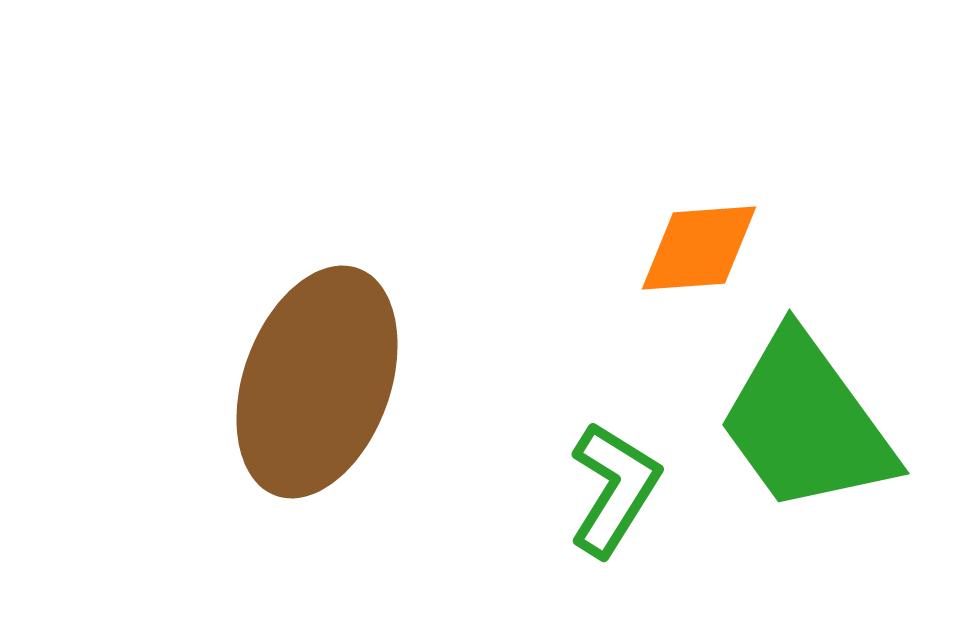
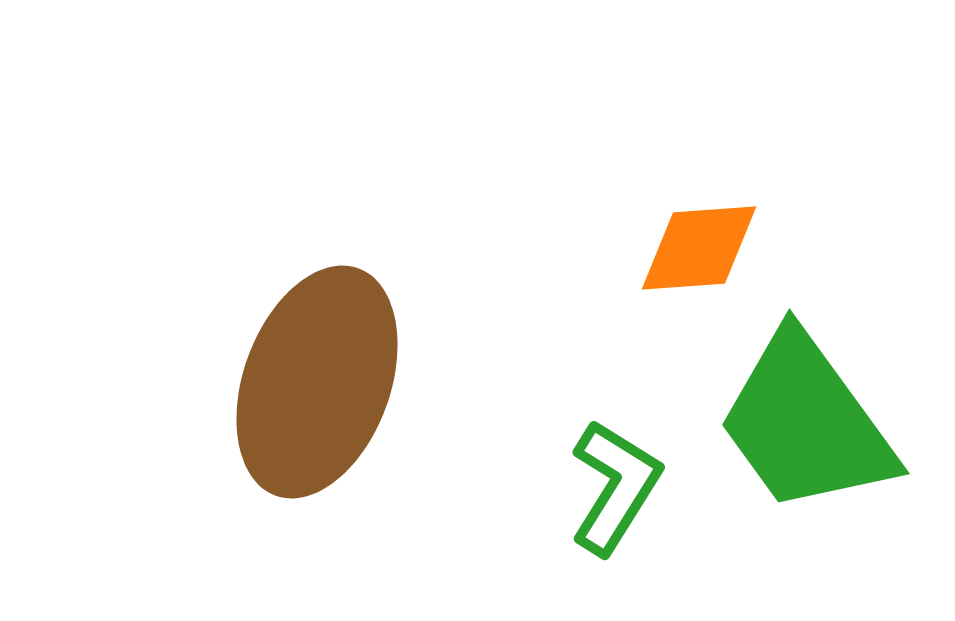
green L-shape: moved 1 px right, 2 px up
